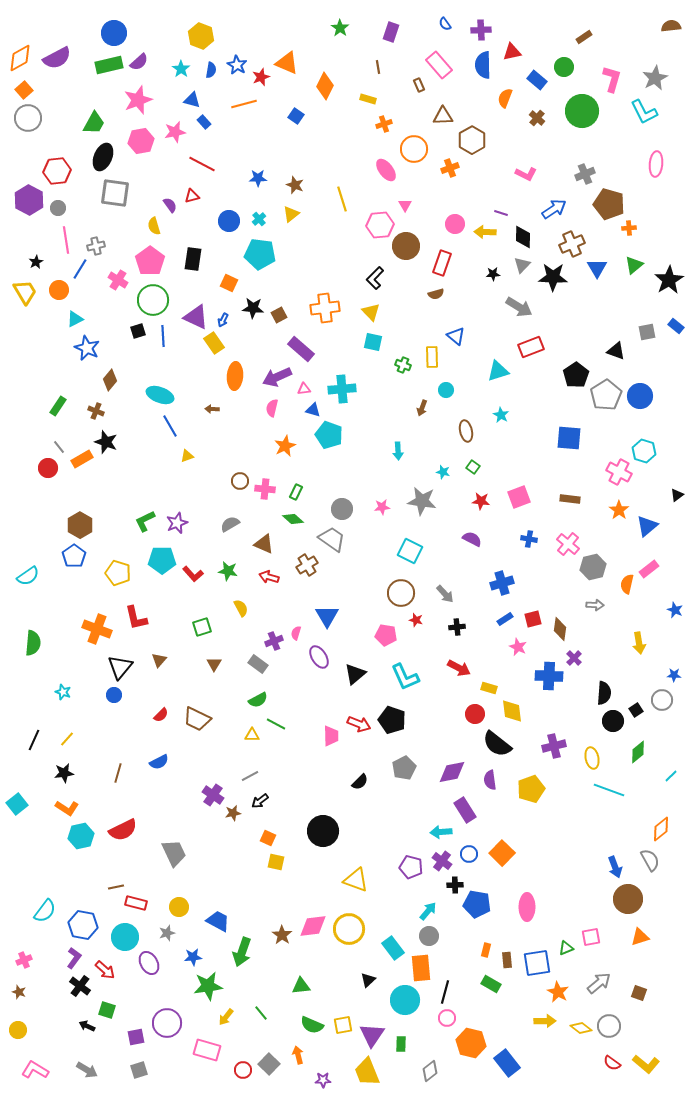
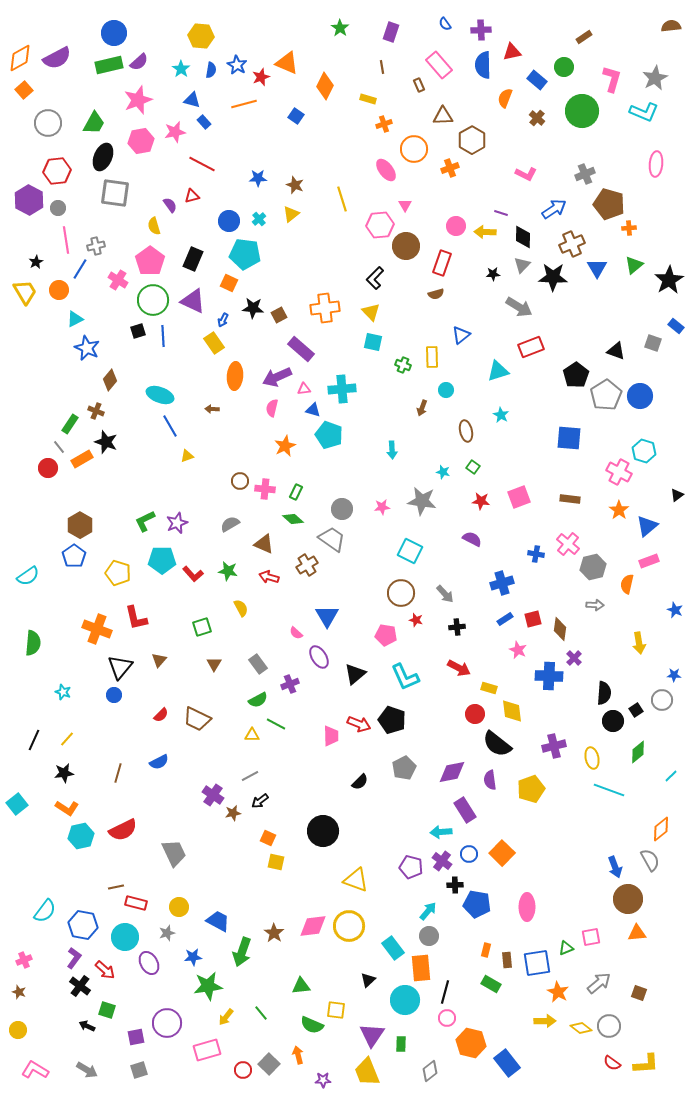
yellow hexagon at (201, 36): rotated 15 degrees counterclockwise
brown line at (378, 67): moved 4 px right
cyan L-shape at (644, 112): rotated 40 degrees counterclockwise
gray circle at (28, 118): moved 20 px right, 5 px down
pink circle at (455, 224): moved 1 px right, 2 px down
cyan pentagon at (260, 254): moved 15 px left
black rectangle at (193, 259): rotated 15 degrees clockwise
purple triangle at (196, 317): moved 3 px left, 16 px up
gray square at (647, 332): moved 6 px right, 11 px down; rotated 30 degrees clockwise
blue triangle at (456, 336): moved 5 px right, 1 px up; rotated 42 degrees clockwise
green rectangle at (58, 406): moved 12 px right, 18 px down
cyan arrow at (398, 451): moved 6 px left, 1 px up
blue cross at (529, 539): moved 7 px right, 15 px down
pink rectangle at (649, 569): moved 8 px up; rotated 18 degrees clockwise
pink semicircle at (296, 633): rotated 64 degrees counterclockwise
purple cross at (274, 641): moved 16 px right, 43 px down
pink star at (518, 647): moved 3 px down
gray rectangle at (258, 664): rotated 18 degrees clockwise
yellow circle at (349, 929): moved 3 px up
brown star at (282, 935): moved 8 px left, 2 px up
orange triangle at (640, 937): moved 3 px left, 4 px up; rotated 12 degrees clockwise
yellow square at (343, 1025): moved 7 px left, 15 px up; rotated 18 degrees clockwise
pink rectangle at (207, 1050): rotated 32 degrees counterclockwise
yellow L-shape at (646, 1064): rotated 44 degrees counterclockwise
